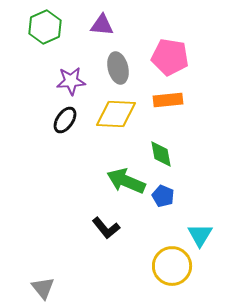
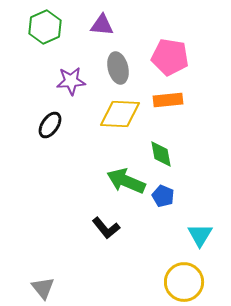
yellow diamond: moved 4 px right
black ellipse: moved 15 px left, 5 px down
yellow circle: moved 12 px right, 16 px down
